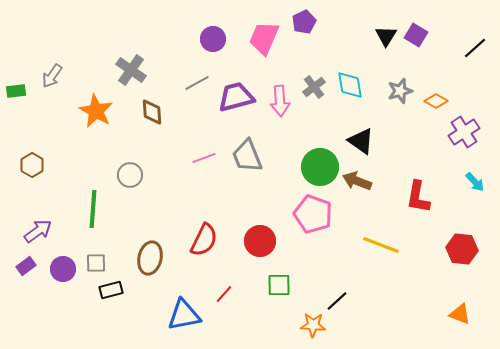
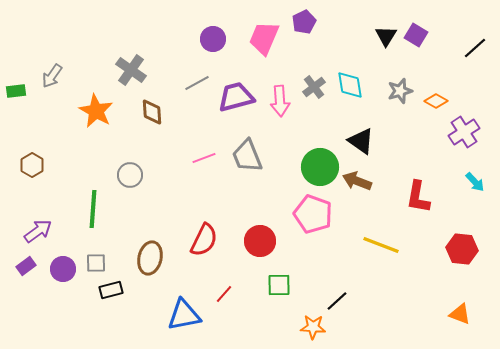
orange star at (313, 325): moved 2 px down
